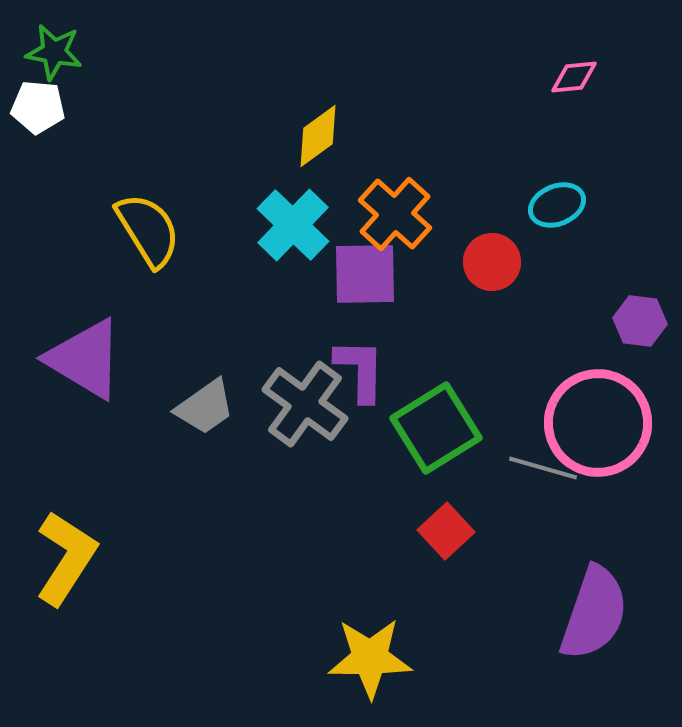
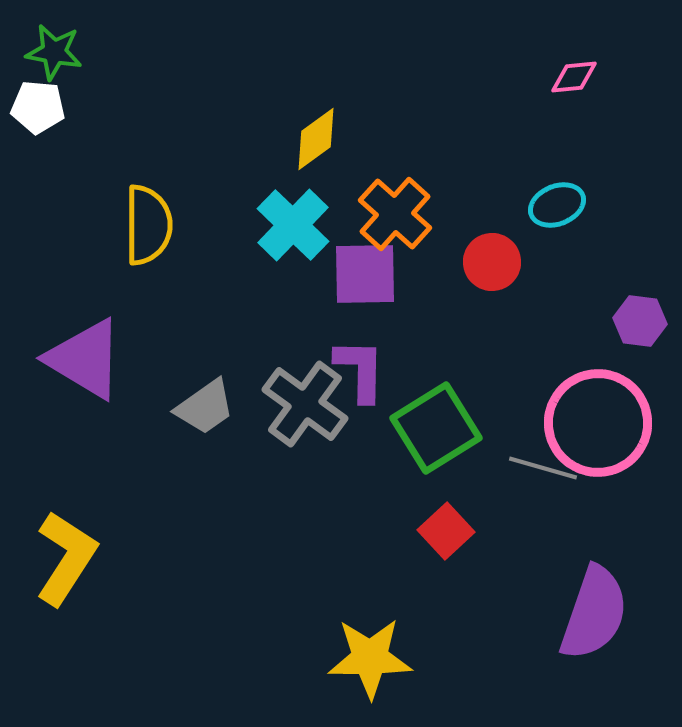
yellow diamond: moved 2 px left, 3 px down
yellow semicircle: moved 5 px up; rotated 32 degrees clockwise
